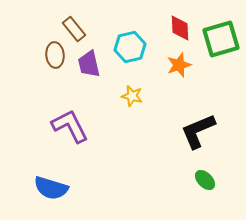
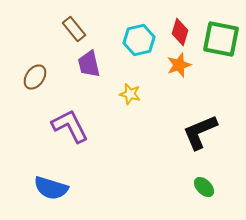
red diamond: moved 4 px down; rotated 20 degrees clockwise
green square: rotated 27 degrees clockwise
cyan hexagon: moved 9 px right, 7 px up
brown ellipse: moved 20 px left, 22 px down; rotated 40 degrees clockwise
yellow star: moved 2 px left, 2 px up
black L-shape: moved 2 px right, 1 px down
green ellipse: moved 1 px left, 7 px down
